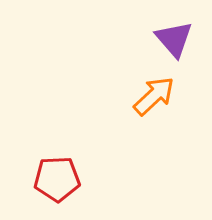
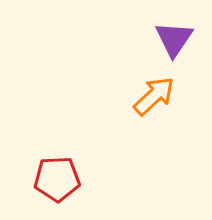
purple triangle: rotated 15 degrees clockwise
